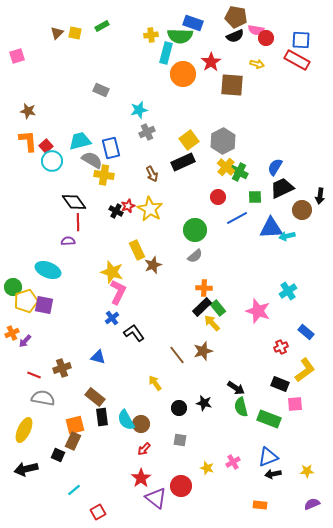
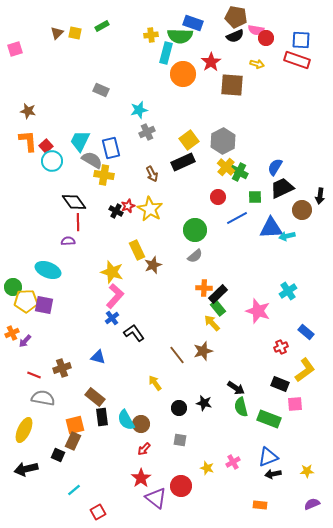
pink square at (17, 56): moved 2 px left, 7 px up
red rectangle at (297, 60): rotated 10 degrees counterclockwise
cyan trapezoid at (80, 141): rotated 50 degrees counterclockwise
pink L-shape at (118, 292): moved 3 px left, 4 px down; rotated 15 degrees clockwise
yellow pentagon at (26, 301): rotated 15 degrees clockwise
black rectangle at (202, 307): moved 16 px right, 13 px up
